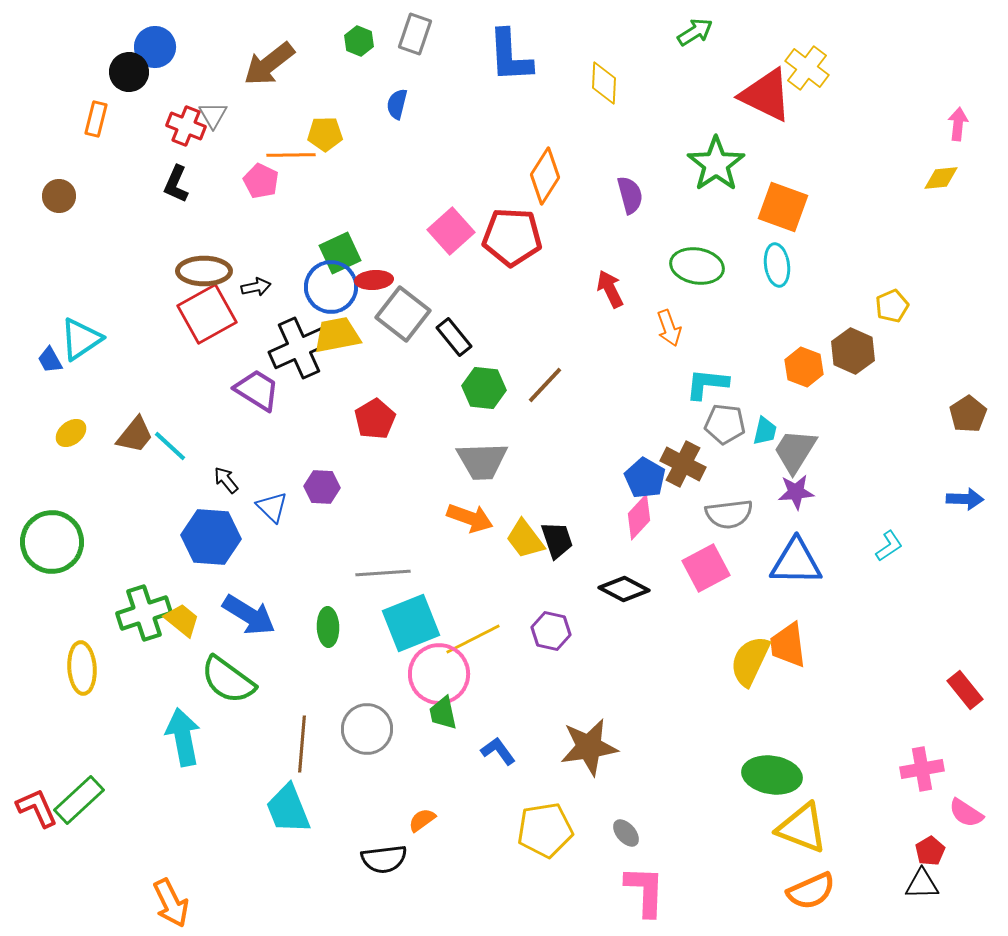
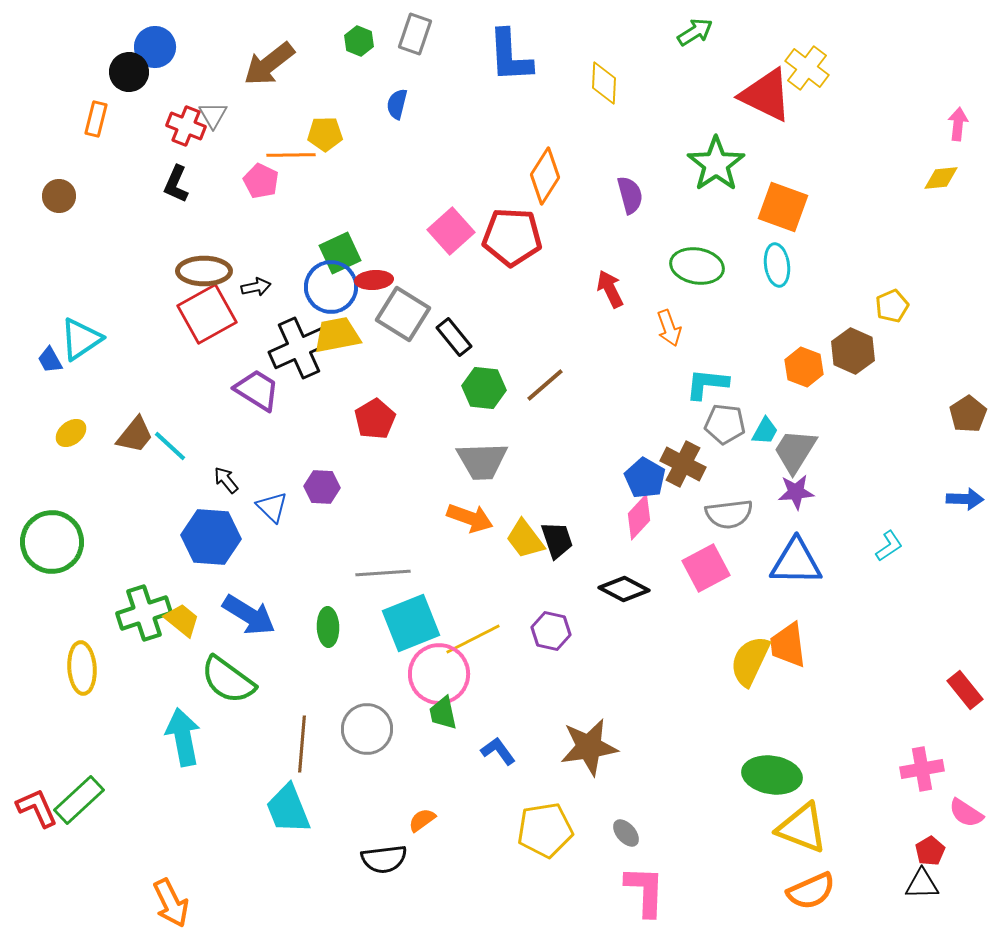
gray square at (403, 314): rotated 6 degrees counterclockwise
brown line at (545, 385): rotated 6 degrees clockwise
cyan trapezoid at (765, 431): rotated 16 degrees clockwise
